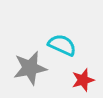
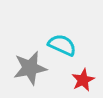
red star: rotated 10 degrees counterclockwise
